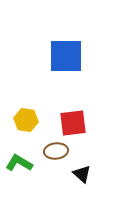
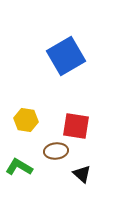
blue square: rotated 30 degrees counterclockwise
red square: moved 3 px right, 3 px down; rotated 16 degrees clockwise
green L-shape: moved 4 px down
